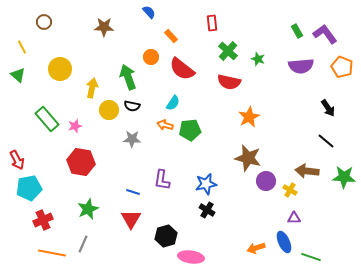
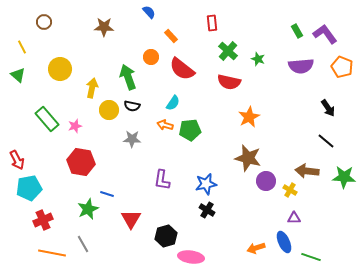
blue line at (133, 192): moved 26 px left, 2 px down
gray line at (83, 244): rotated 54 degrees counterclockwise
